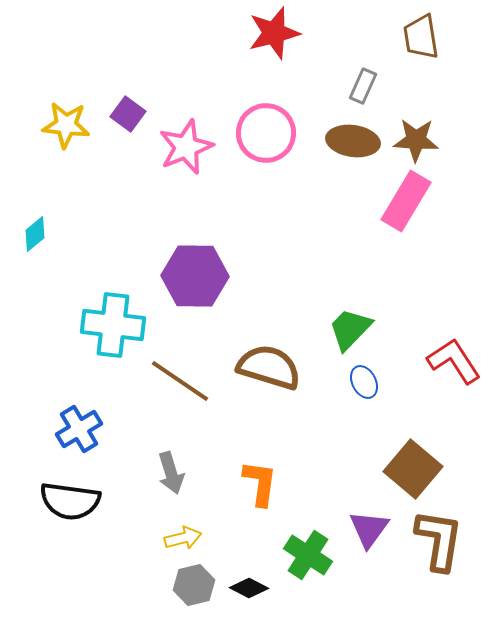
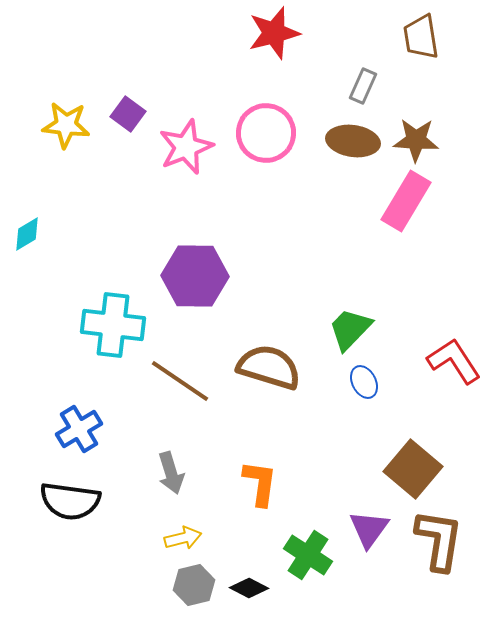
cyan diamond: moved 8 px left; rotated 9 degrees clockwise
